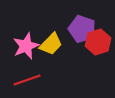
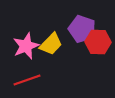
red hexagon: rotated 20 degrees clockwise
